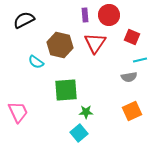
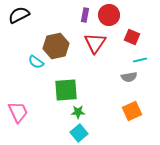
purple rectangle: rotated 16 degrees clockwise
black semicircle: moved 5 px left, 5 px up
brown hexagon: moved 4 px left, 1 px down; rotated 25 degrees counterclockwise
green star: moved 8 px left
